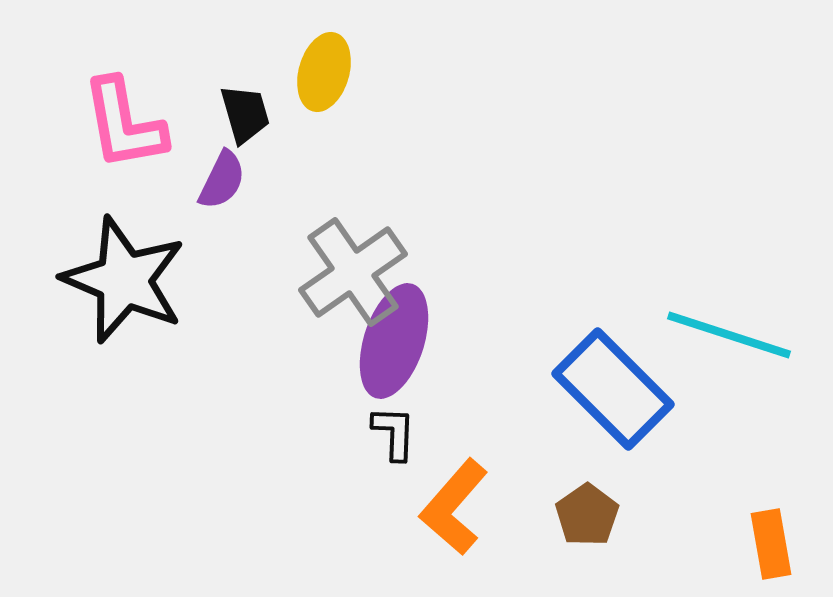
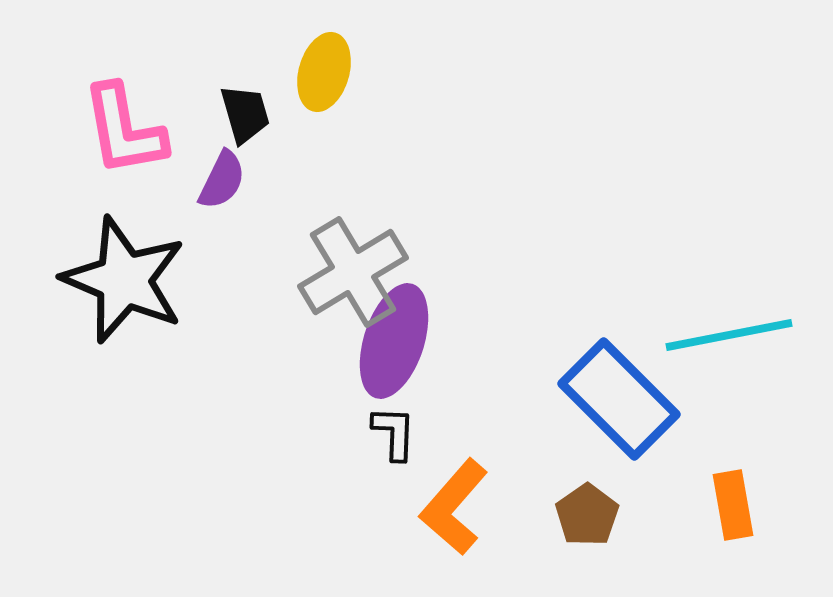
pink L-shape: moved 6 px down
gray cross: rotated 4 degrees clockwise
cyan line: rotated 29 degrees counterclockwise
blue rectangle: moved 6 px right, 10 px down
orange rectangle: moved 38 px left, 39 px up
